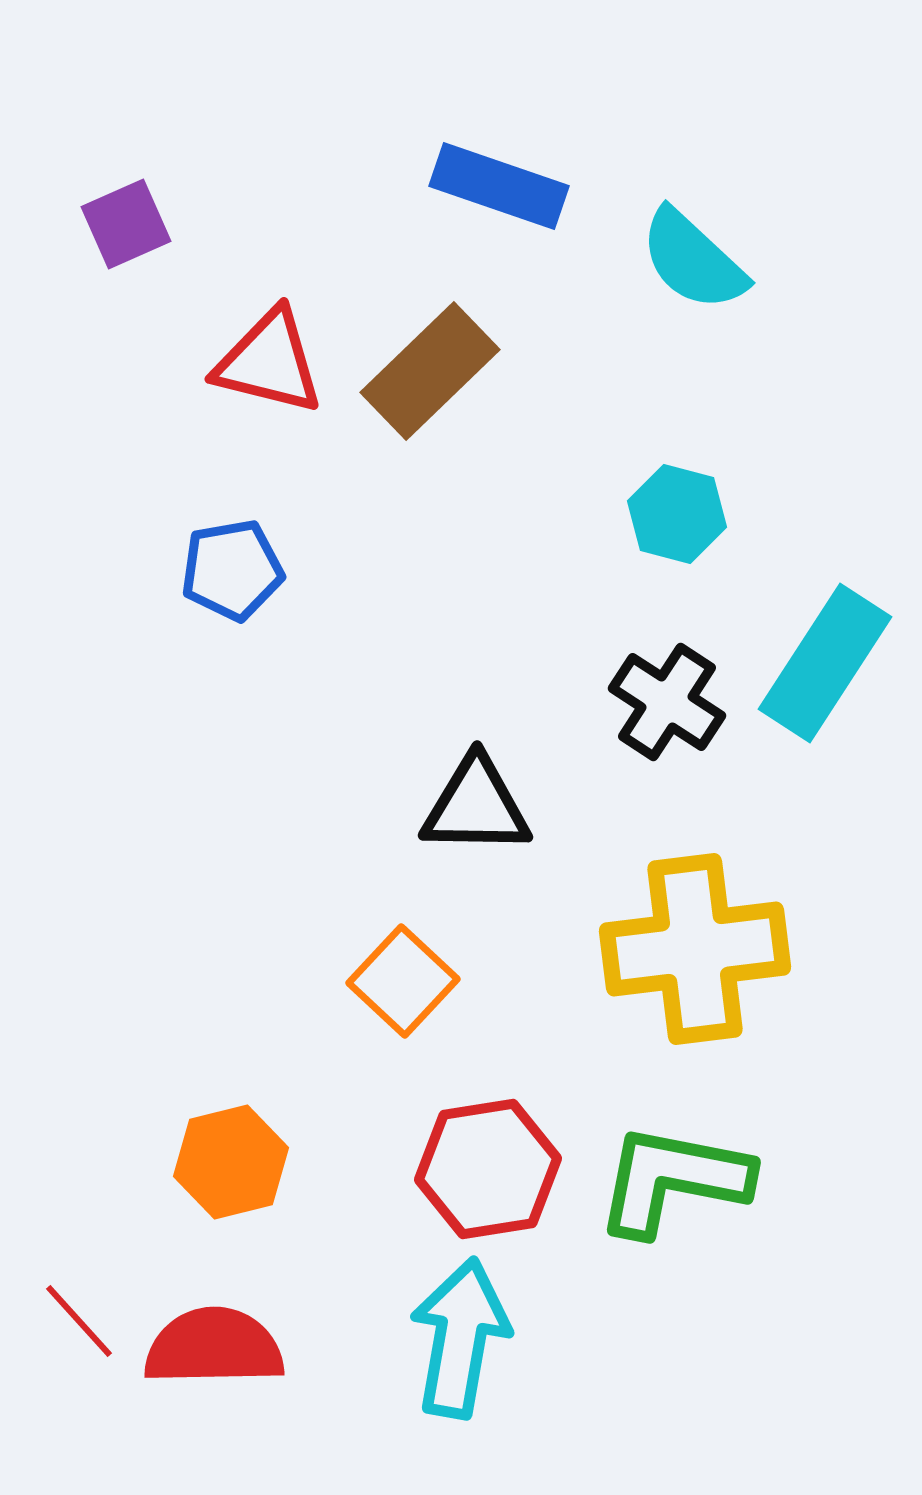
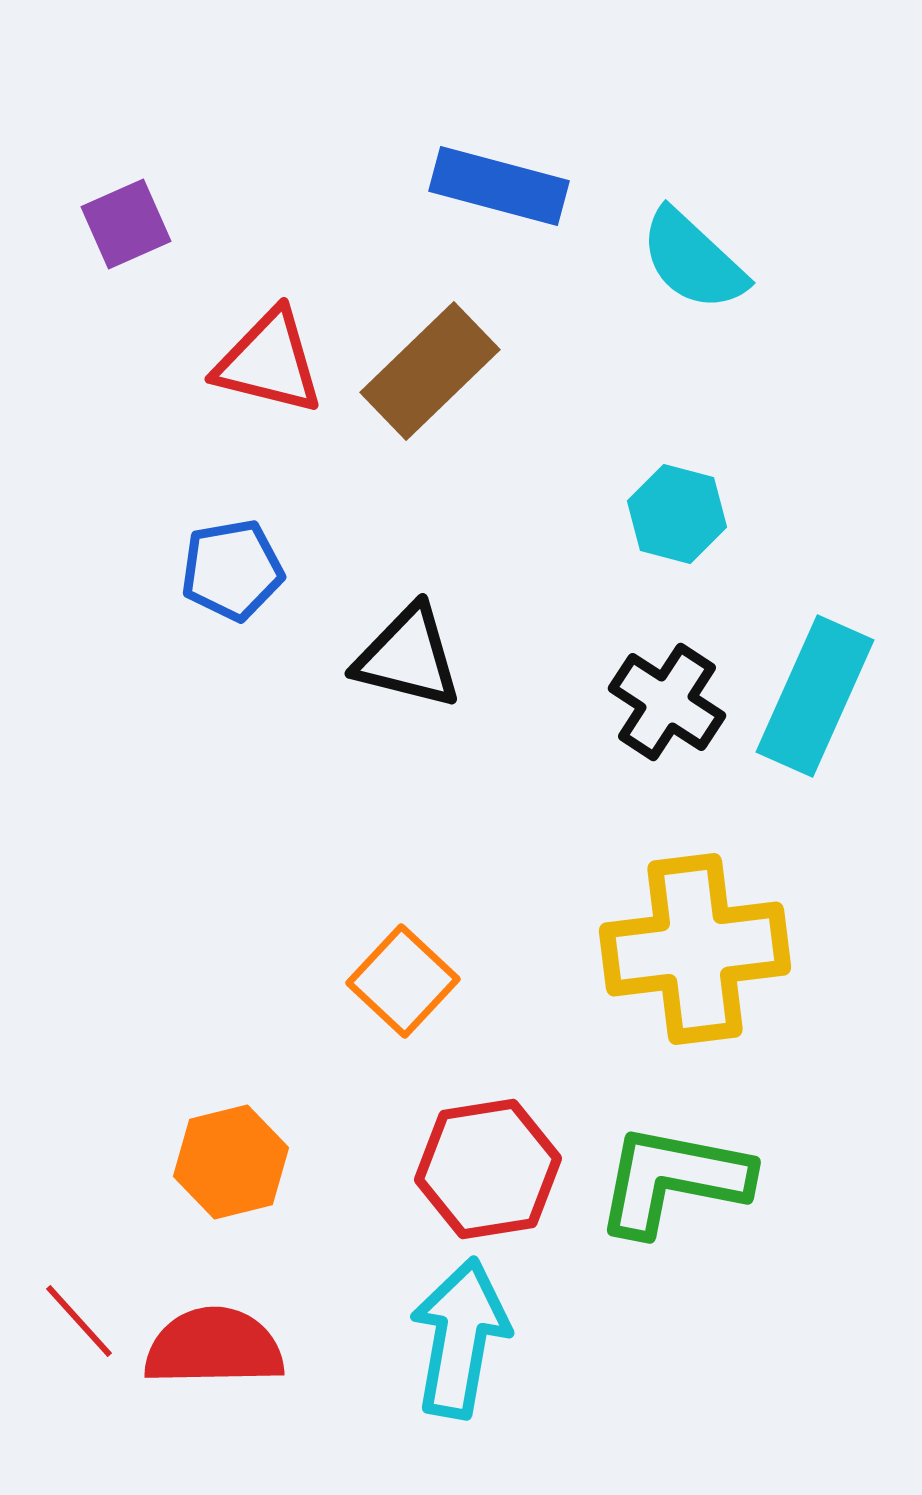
blue rectangle: rotated 4 degrees counterclockwise
cyan rectangle: moved 10 px left, 33 px down; rotated 9 degrees counterclockwise
black triangle: moved 68 px left, 149 px up; rotated 13 degrees clockwise
